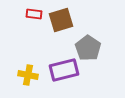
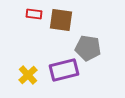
brown square: rotated 25 degrees clockwise
gray pentagon: rotated 25 degrees counterclockwise
yellow cross: rotated 36 degrees clockwise
